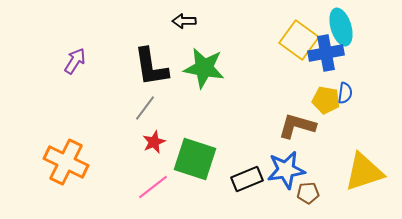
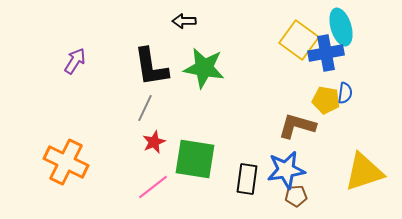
gray line: rotated 12 degrees counterclockwise
green square: rotated 9 degrees counterclockwise
black rectangle: rotated 60 degrees counterclockwise
brown pentagon: moved 12 px left, 3 px down
